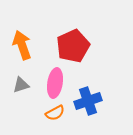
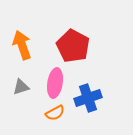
red pentagon: rotated 20 degrees counterclockwise
gray triangle: moved 2 px down
blue cross: moved 3 px up
